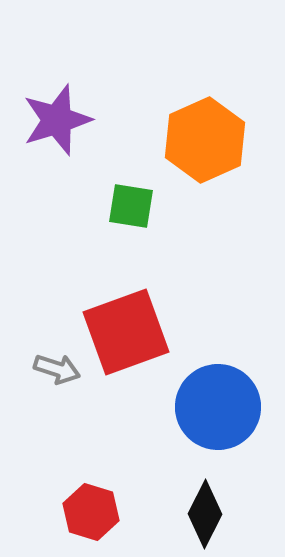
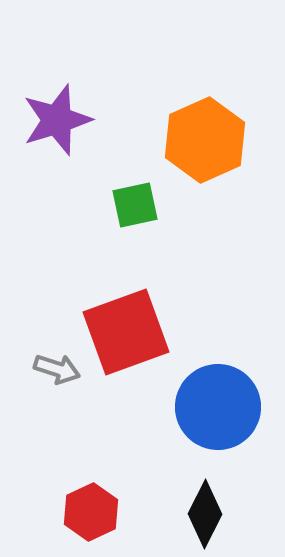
green square: moved 4 px right, 1 px up; rotated 21 degrees counterclockwise
red hexagon: rotated 18 degrees clockwise
